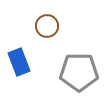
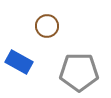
blue rectangle: rotated 40 degrees counterclockwise
